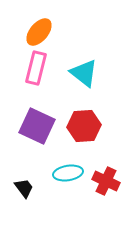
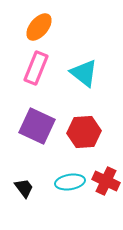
orange ellipse: moved 5 px up
pink rectangle: rotated 8 degrees clockwise
red hexagon: moved 6 px down
cyan ellipse: moved 2 px right, 9 px down
